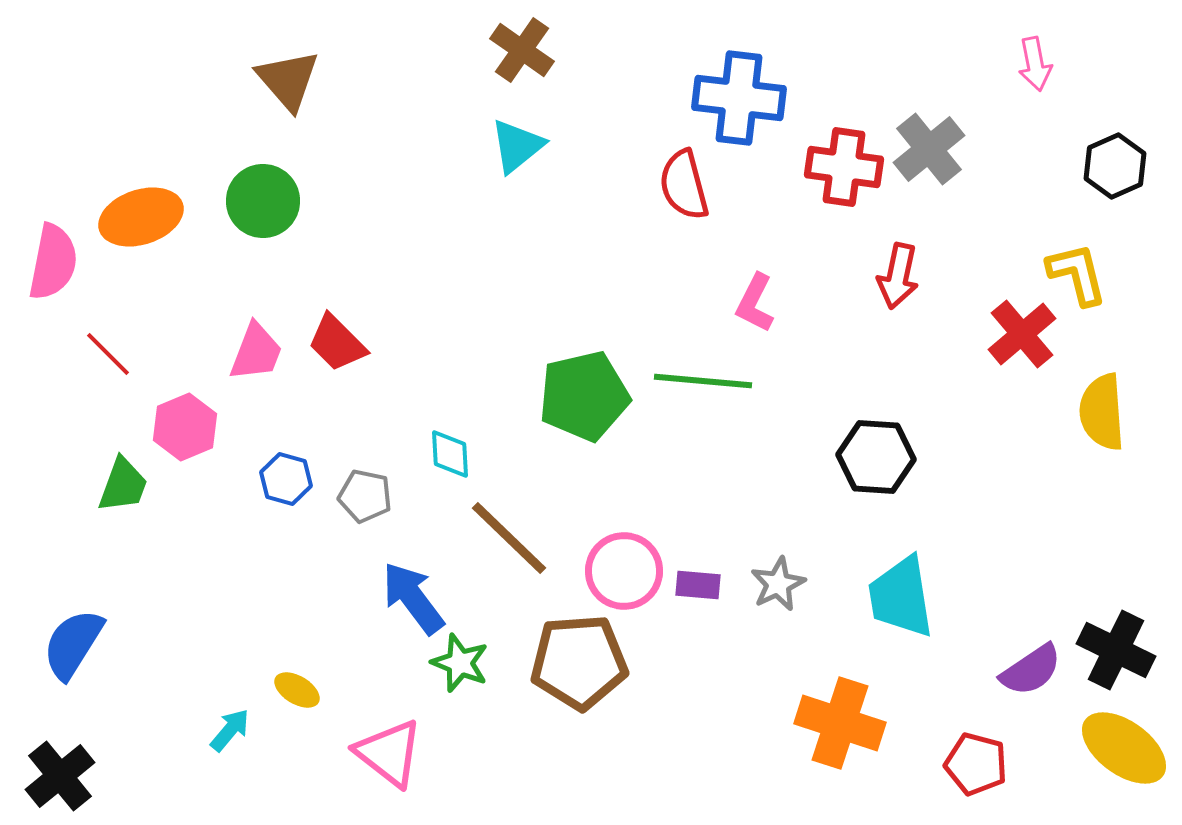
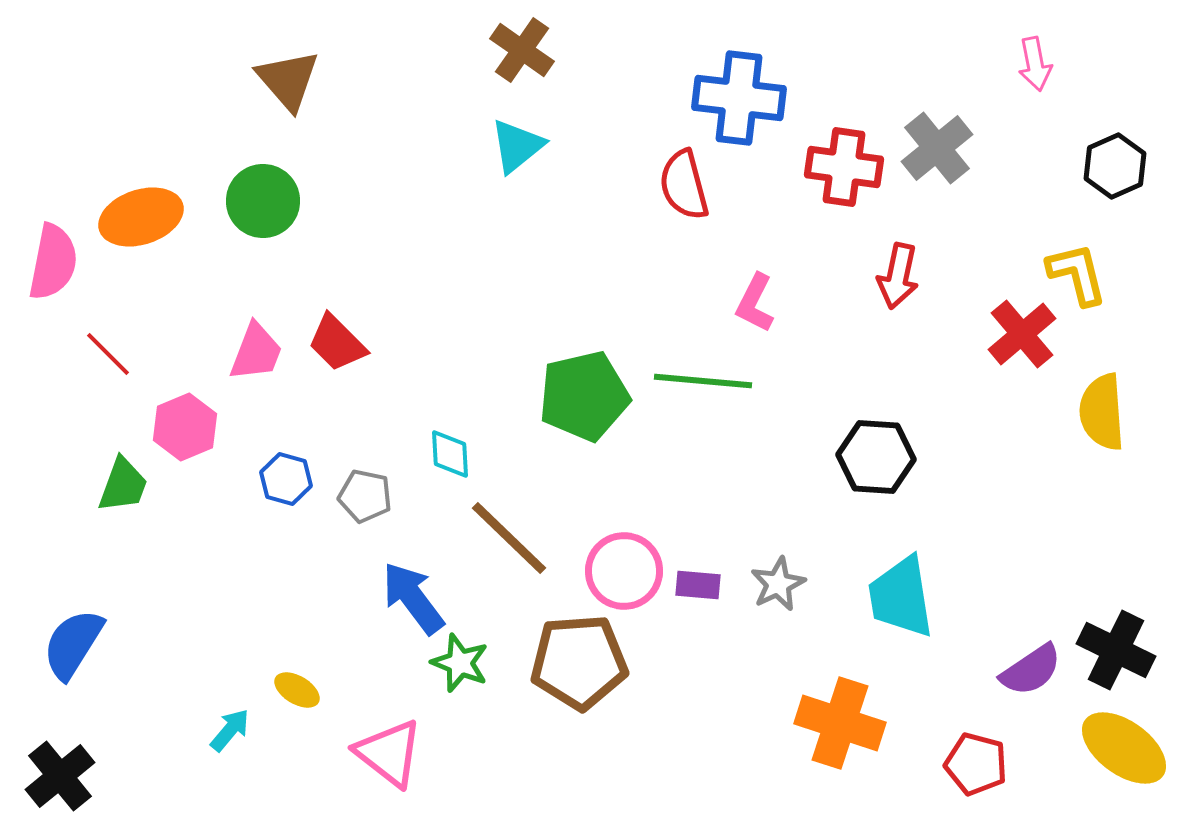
gray cross at (929, 149): moved 8 px right, 1 px up
